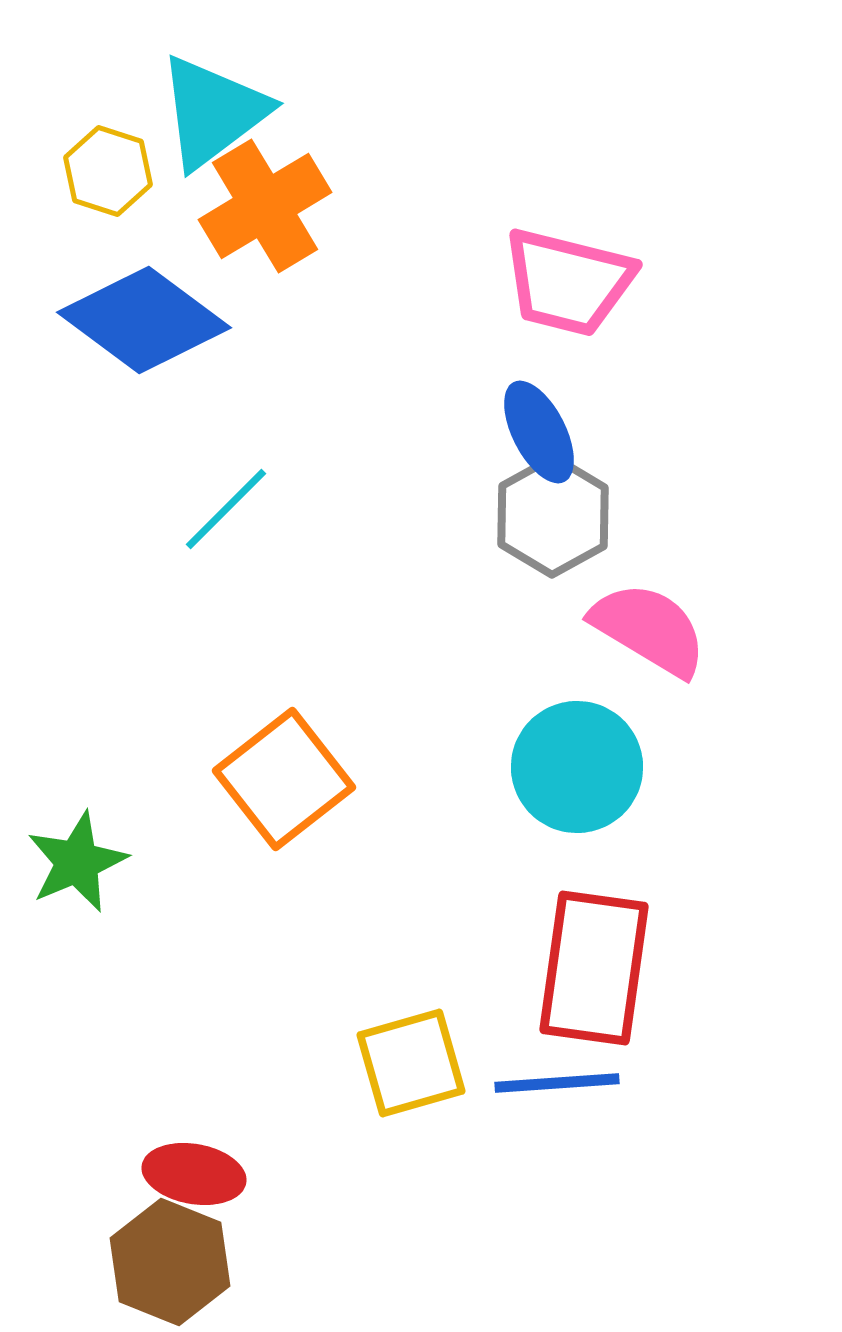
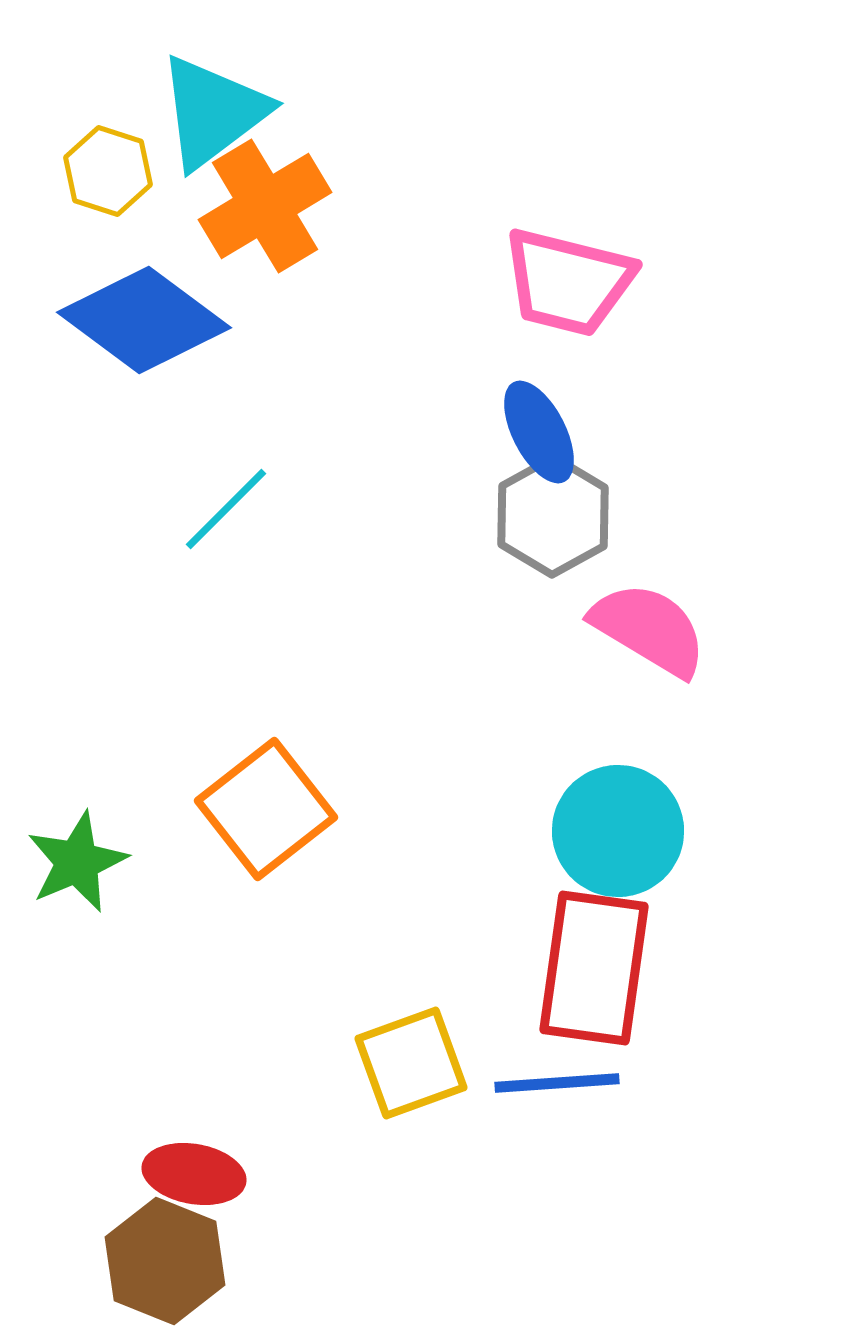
cyan circle: moved 41 px right, 64 px down
orange square: moved 18 px left, 30 px down
yellow square: rotated 4 degrees counterclockwise
brown hexagon: moved 5 px left, 1 px up
